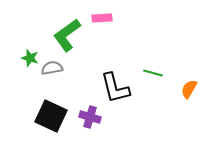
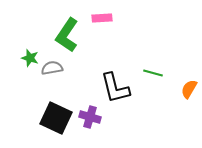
green L-shape: rotated 20 degrees counterclockwise
black square: moved 5 px right, 2 px down
